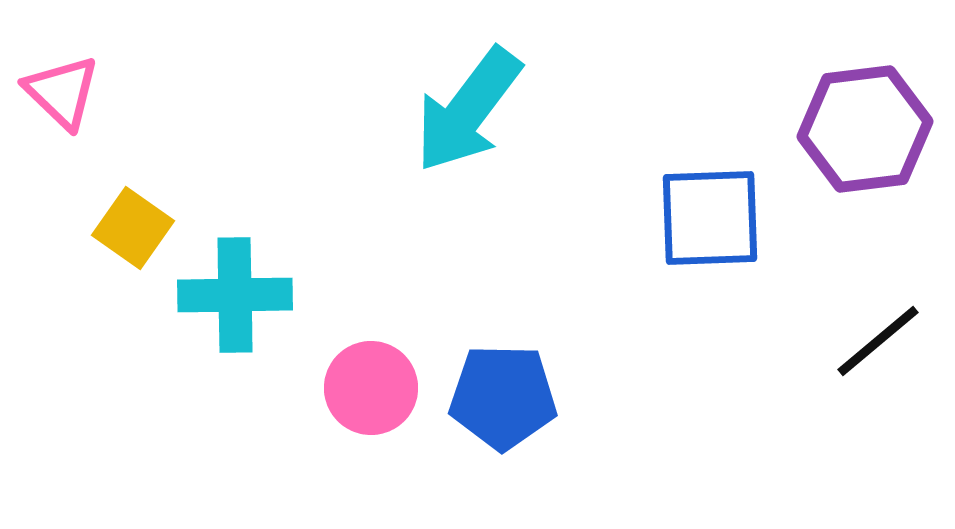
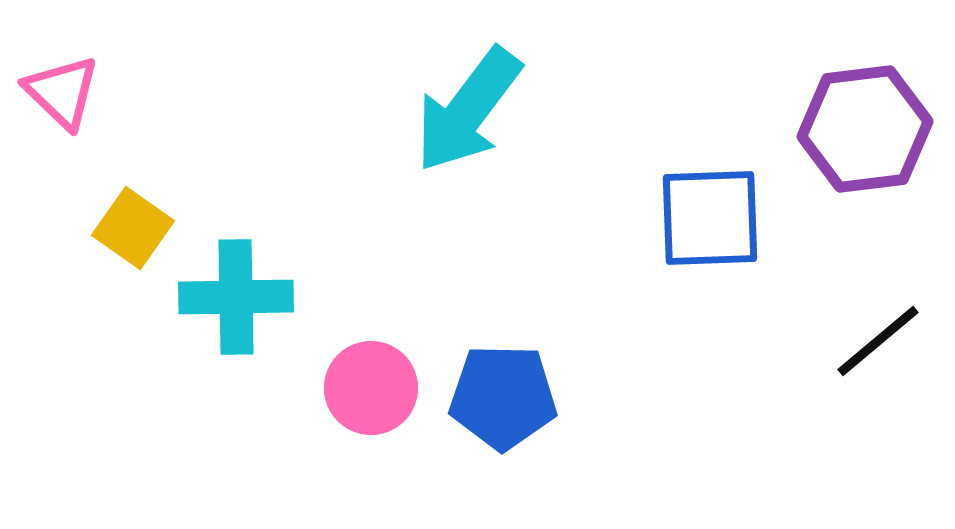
cyan cross: moved 1 px right, 2 px down
